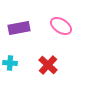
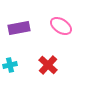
cyan cross: moved 2 px down; rotated 16 degrees counterclockwise
